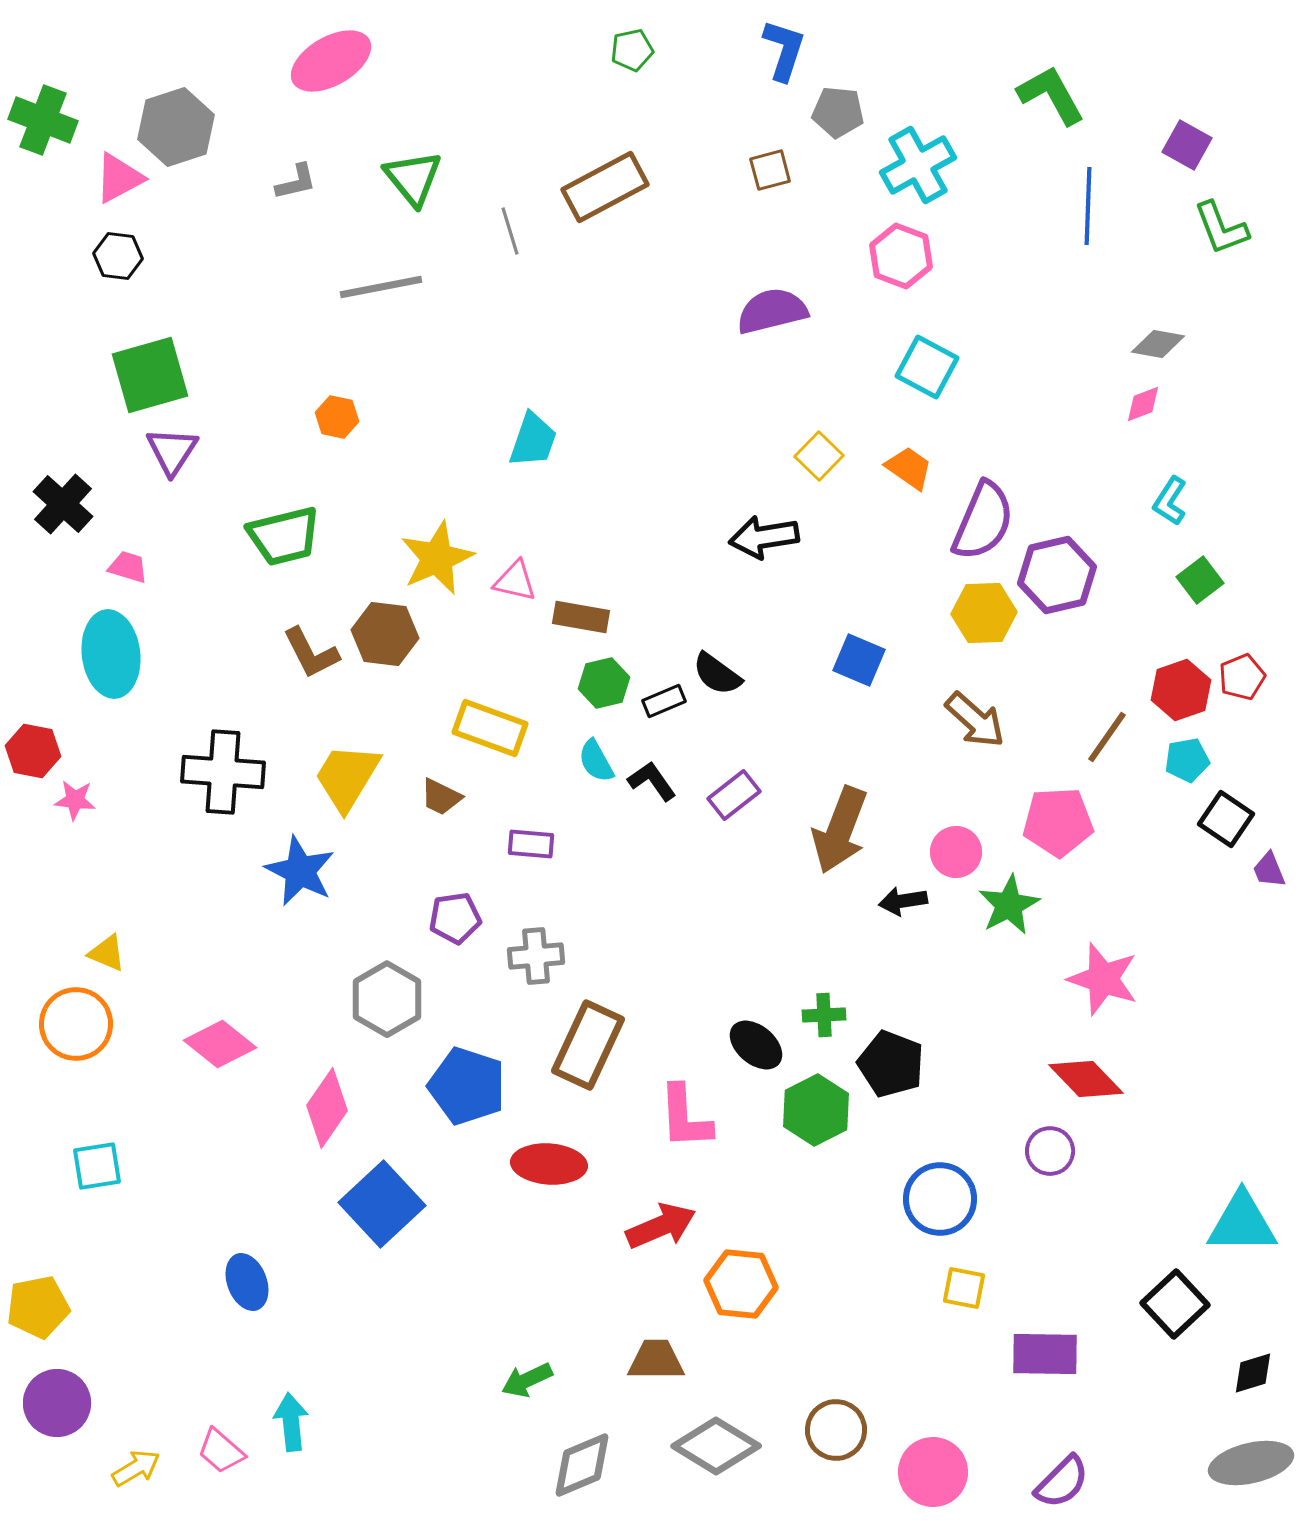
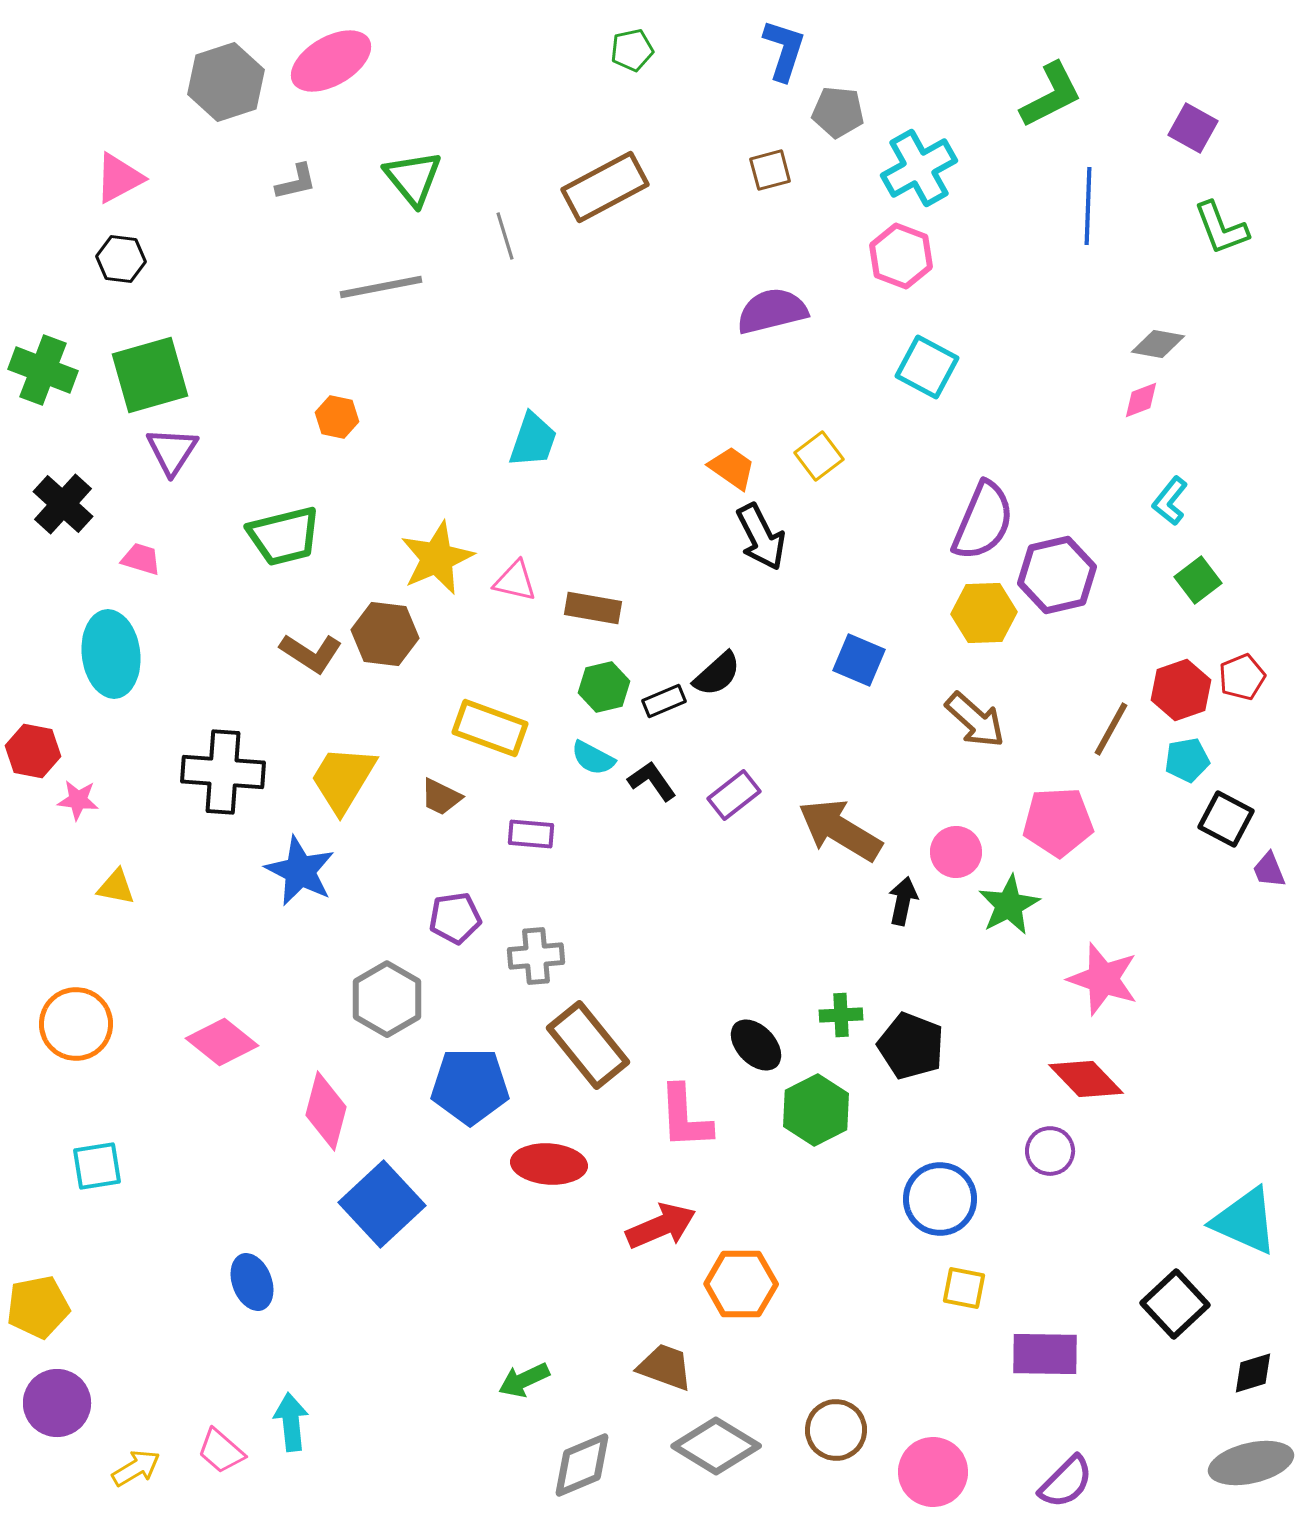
green L-shape at (1051, 95): rotated 92 degrees clockwise
green cross at (43, 120): moved 250 px down
gray hexagon at (176, 127): moved 50 px right, 45 px up
purple square at (1187, 145): moved 6 px right, 17 px up
cyan cross at (918, 165): moved 1 px right, 3 px down
gray line at (510, 231): moved 5 px left, 5 px down
black hexagon at (118, 256): moved 3 px right, 3 px down
pink diamond at (1143, 404): moved 2 px left, 4 px up
yellow square at (819, 456): rotated 9 degrees clockwise
orange trapezoid at (909, 468): moved 177 px left
cyan L-shape at (1170, 501): rotated 6 degrees clockwise
black arrow at (764, 537): moved 3 px left; rotated 108 degrees counterclockwise
pink trapezoid at (128, 567): moved 13 px right, 8 px up
green square at (1200, 580): moved 2 px left
brown rectangle at (581, 617): moved 12 px right, 9 px up
brown L-shape at (311, 653): rotated 30 degrees counterclockwise
black semicircle at (717, 674): rotated 78 degrees counterclockwise
green hexagon at (604, 683): moved 4 px down
brown line at (1107, 737): moved 4 px right, 8 px up; rotated 6 degrees counterclockwise
cyan semicircle at (596, 761): moved 3 px left, 3 px up; rotated 33 degrees counterclockwise
yellow trapezoid at (347, 777): moved 4 px left, 2 px down
pink star at (75, 800): moved 3 px right
black square at (1226, 819): rotated 6 degrees counterclockwise
brown arrow at (840, 830): rotated 100 degrees clockwise
purple rectangle at (531, 844): moved 10 px up
black arrow at (903, 901): rotated 111 degrees clockwise
yellow triangle at (107, 953): moved 9 px right, 66 px up; rotated 12 degrees counterclockwise
green cross at (824, 1015): moved 17 px right
pink diamond at (220, 1044): moved 2 px right, 2 px up
brown rectangle at (588, 1045): rotated 64 degrees counterclockwise
black ellipse at (756, 1045): rotated 6 degrees clockwise
black pentagon at (891, 1064): moved 20 px right, 18 px up
blue pentagon at (467, 1086): moved 3 px right; rotated 18 degrees counterclockwise
pink diamond at (327, 1108): moved 1 px left, 3 px down; rotated 20 degrees counterclockwise
cyan triangle at (1242, 1223): moved 3 px right, 2 px up; rotated 24 degrees clockwise
blue ellipse at (247, 1282): moved 5 px right
orange hexagon at (741, 1284): rotated 6 degrees counterclockwise
brown trapezoid at (656, 1360): moved 9 px right, 7 px down; rotated 20 degrees clockwise
green arrow at (527, 1380): moved 3 px left
purple semicircle at (1062, 1482): moved 4 px right
